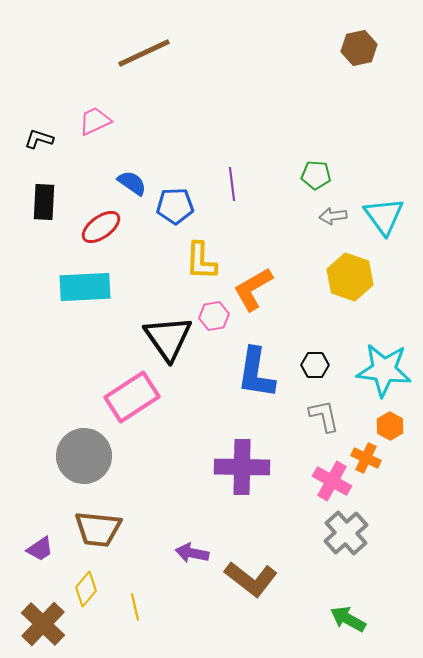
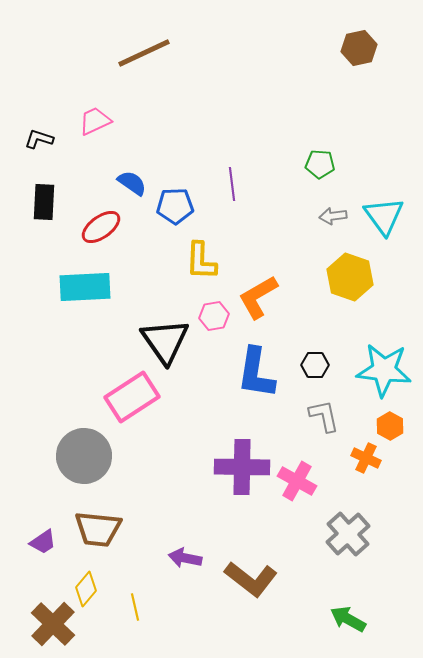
green pentagon: moved 4 px right, 11 px up
orange L-shape: moved 5 px right, 8 px down
black triangle: moved 3 px left, 3 px down
pink cross: moved 35 px left
gray cross: moved 2 px right, 1 px down
purple trapezoid: moved 3 px right, 7 px up
purple arrow: moved 7 px left, 5 px down
brown cross: moved 10 px right
